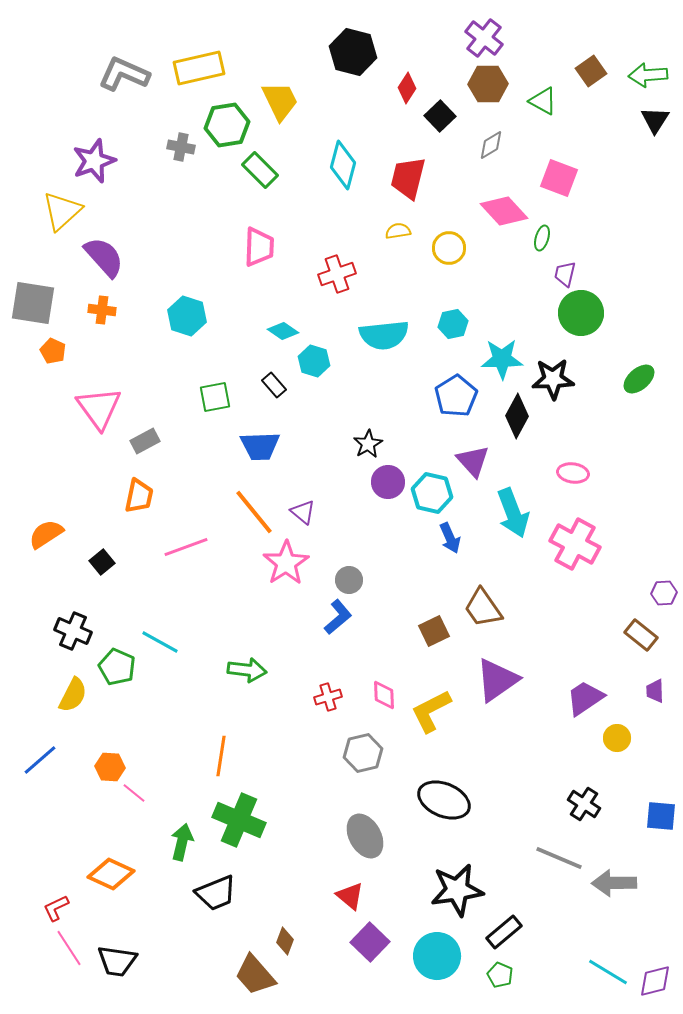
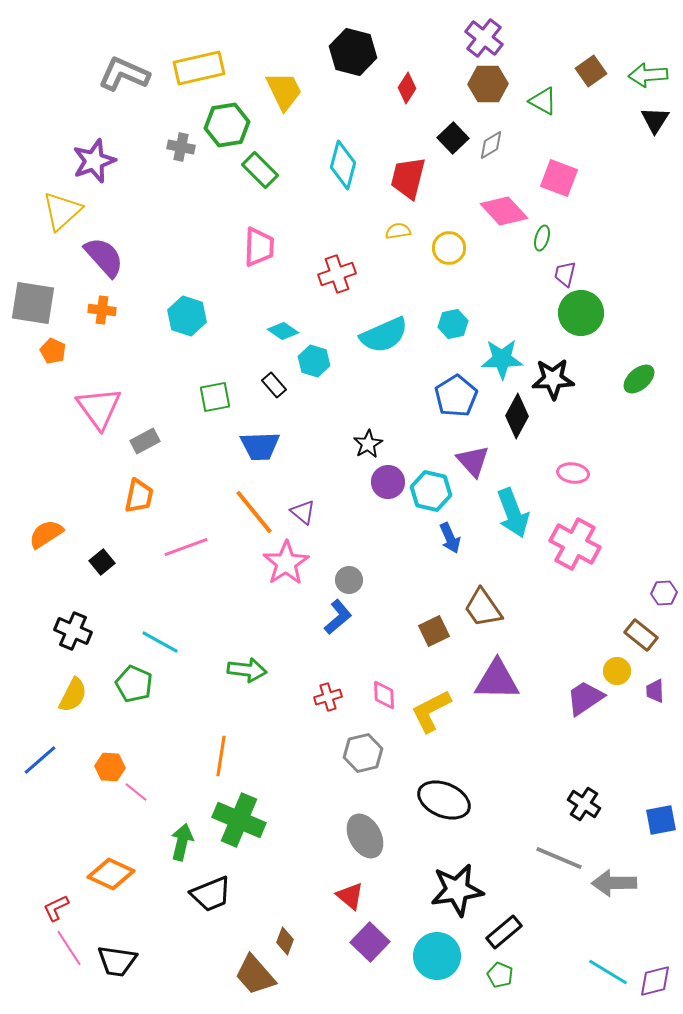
yellow trapezoid at (280, 101): moved 4 px right, 10 px up
black square at (440, 116): moved 13 px right, 22 px down
cyan semicircle at (384, 335): rotated 18 degrees counterclockwise
cyan hexagon at (432, 493): moved 1 px left, 2 px up
green pentagon at (117, 667): moved 17 px right, 17 px down
purple triangle at (497, 680): rotated 36 degrees clockwise
yellow circle at (617, 738): moved 67 px up
pink line at (134, 793): moved 2 px right, 1 px up
blue square at (661, 816): moved 4 px down; rotated 16 degrees counterclockwise
black trapezoid at (216, 893): moved 5 px left, 1 px down
